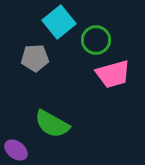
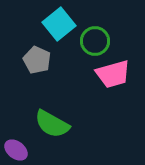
cyan square: moved 2 px down
green circle: moved 1 px left, 1 px down
gray pentagon: moved 2 px right, 2 px down; rotated 28 degrees clockwise
